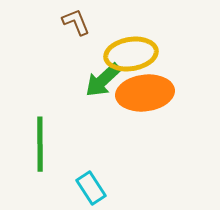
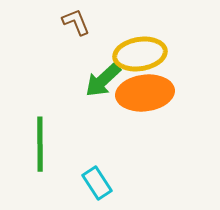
yellow ellipse: moved 9 px right
cyan rectangle: moved 6 px right, 5 px up
